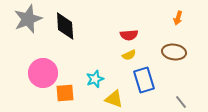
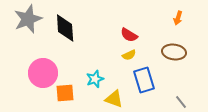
black diamond: moved 2 px down
red semicircle: rotated 36 degrees clockwise
